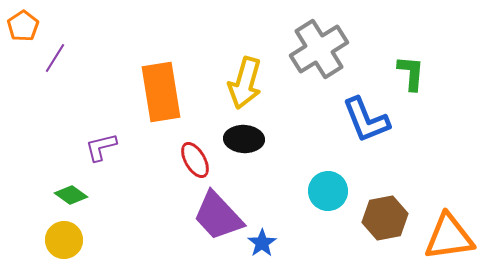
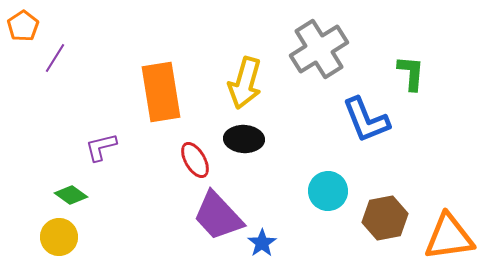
yellow circle: moved 5 px left, 3 px up
